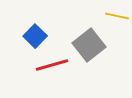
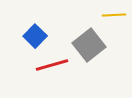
yellow line: moved 3 px left, 1 px up; rotated 15 degrees counterclockwise
